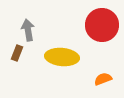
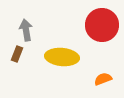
gray arrow: moved 2 px left
brown rectangle: moved 1 px down
